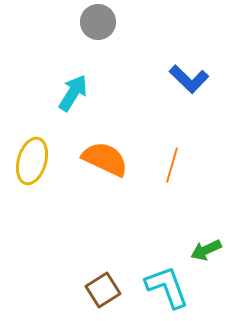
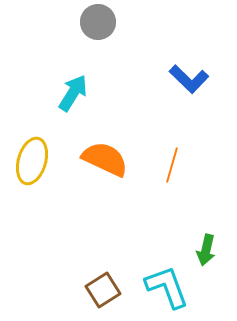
green arrow: rotated 52 degrees counterclockwise
